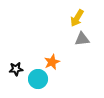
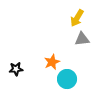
cyan circle: moved 29 px right
